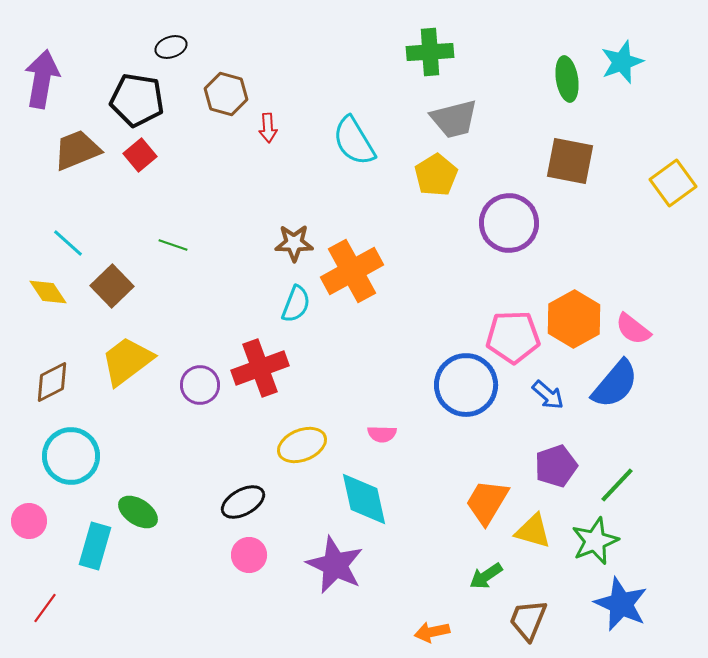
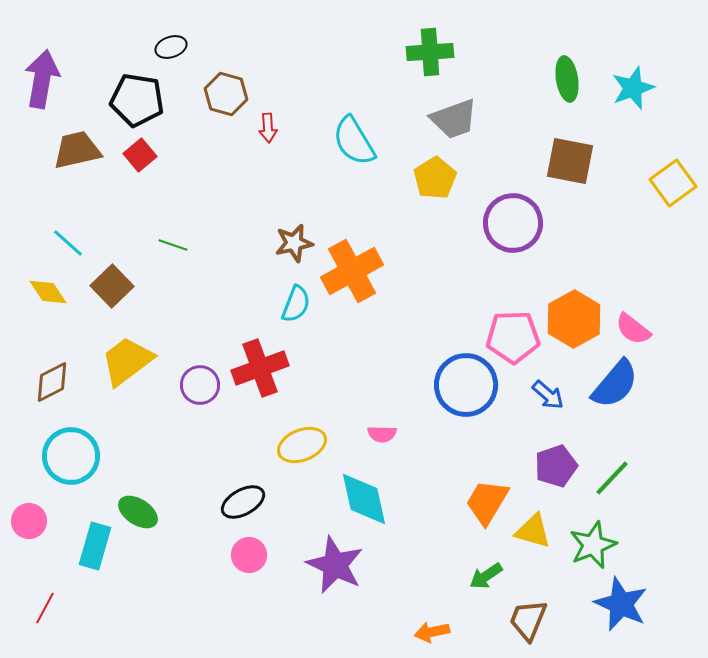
cyan star at (622, 62): moved 11 px right, 26 px down
gray trapezoid at (454, 119): rotated 6 degrees counterclockwise
brown trapezoid at (77, 150): rotated 9 degrees clockwise
yellow pentagon at (436, 175): moved 1 px left, 3 px down
purple circle at (509, 223): moved 4 px right
brown star at (294, 243): rotated 12 degrees counterclockwise
green line at (617, 485): moved 5 px left, 7 px up
green star at (595, 541): moved 2 px left, 4 px down
red line at (45, 608): rotated 8 degrees counterclockwise
